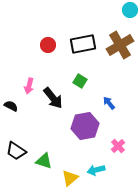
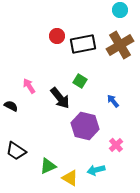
cyan circle: moved 10 px left
red circle: moved 9 px right, 9 px up
pink arrow: rotated 133 degrees clockwise
black arrow: moved 7 px right
blue arrow: moved 4 px right, 2 px up
purple hexagon: rotated 24 degrees clockwise
pink cross: moved 2 px left, 1 px up
green triangle: moved 4 px right, 5 px down; rotated 42 degrees counterclockwise
yellow triangle: rotated 48 degrees counterclockwise
